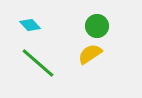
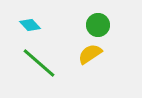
green circle: moved 1 px right, 1 px up
green line: moved 1 px right
